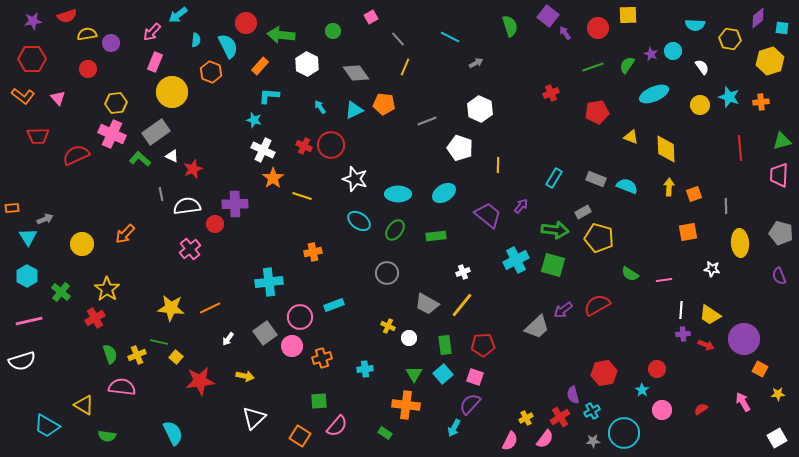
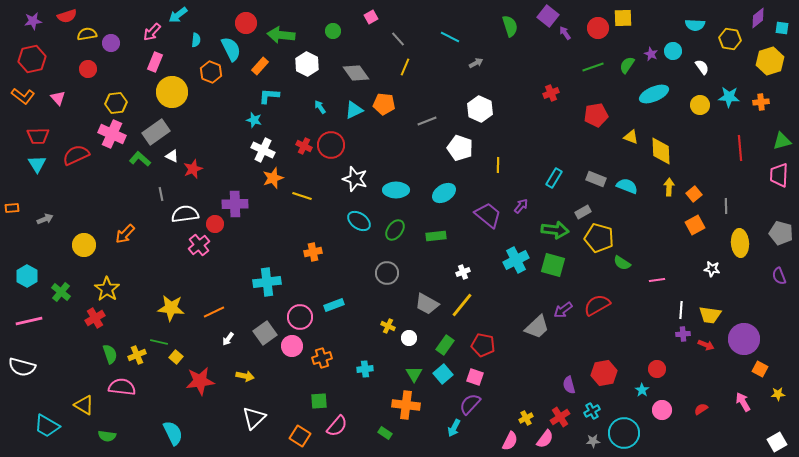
yellow square at (628, 15): moved 5 px left, 3 px down
cyan semicircle at (228, 46): moved 3 px right, 3 px down
red hexagon at (32, 59): rotated 12 degrees counterclockwise
cyan star at (729, 97): rotated 15 degrees counterclockwise
red pentagon at (597, 112): moved 1 px left, 3 px down
yellow diamond at (666, 149): moved 5 px left, 2 px down
orange star at (273, 178): rotated 15 degrees clockwise
cyan ellipse at (398, 194): moved 2 px left, 4 px up
orange square at (694, 194): rotated 21 degrees counterclockwise
white semicircle at (187, 206): moved 2 px left, 8 px down
orange square at (688, 232): moved 7 px right, 7 px up; rotated 18 degrees counterclockwise
cyan triangle at (28, 237): moved 9 px right, 73 px up
yellow circle at (82, 244): moved 2 px right, 1 px down
pink cross at (190, 249): moved 9 px right, 4 px up
green semicircle at (630, 274): moved 8 px left, 11 px up
pink line at (664, 280): moved 7 px left
cyan cross at (269, 282): moved 2 px left
orange line at (210, 308): moved 4 px right, 4 px down
yellow trapezoid at (710, 315): rotated 25 degrees counterclockwise
green rectangle at (445, 345): rotated 42 degrees clockwise
red pentagon at (483, 345): rotated 15 degrees clockwise
white semicircle at (22, 361): moved 6 px down; rotated 32 degrees clockwise
purple semicircle at (573, 395): moved 4 px left, 10 px up
white square at (777, 438): moved 4 px down
